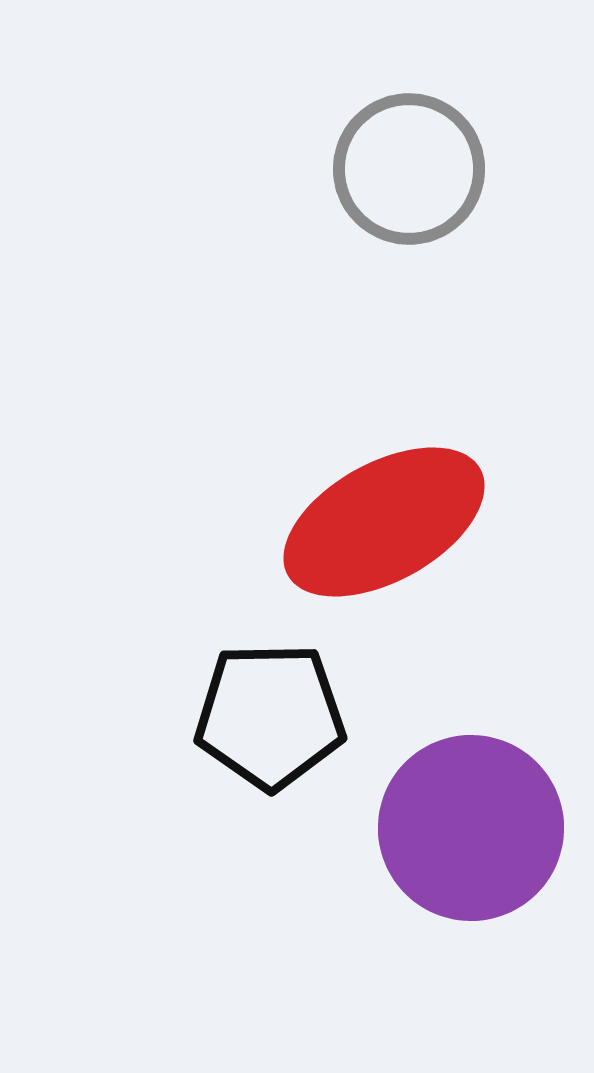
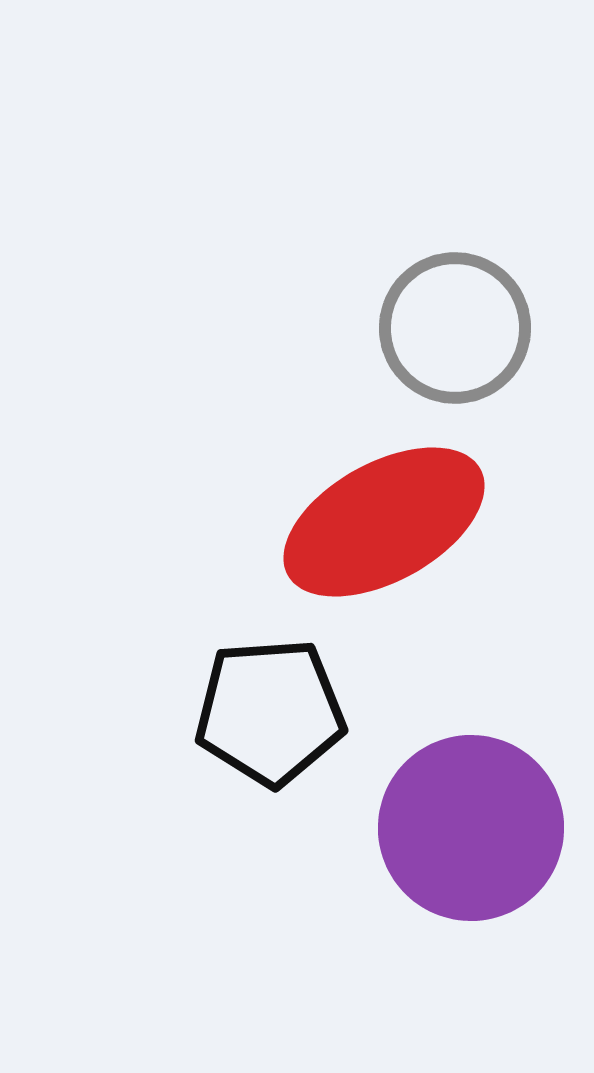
gray circle: moved 46 px right, 159 px down
black pentagon: moved 4 px up; rotated 3 degrees counterclockwise
